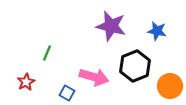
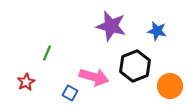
blue square: moved 3 px right
